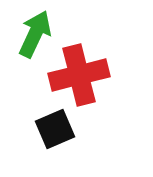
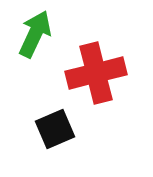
red cross: moved 17 px right, 2 px up
